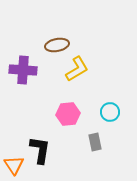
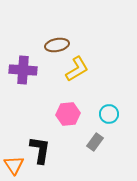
cyan circle: moved 1 px left, 2 px down
gray rectangle: rotated 48 degrees clockwise
